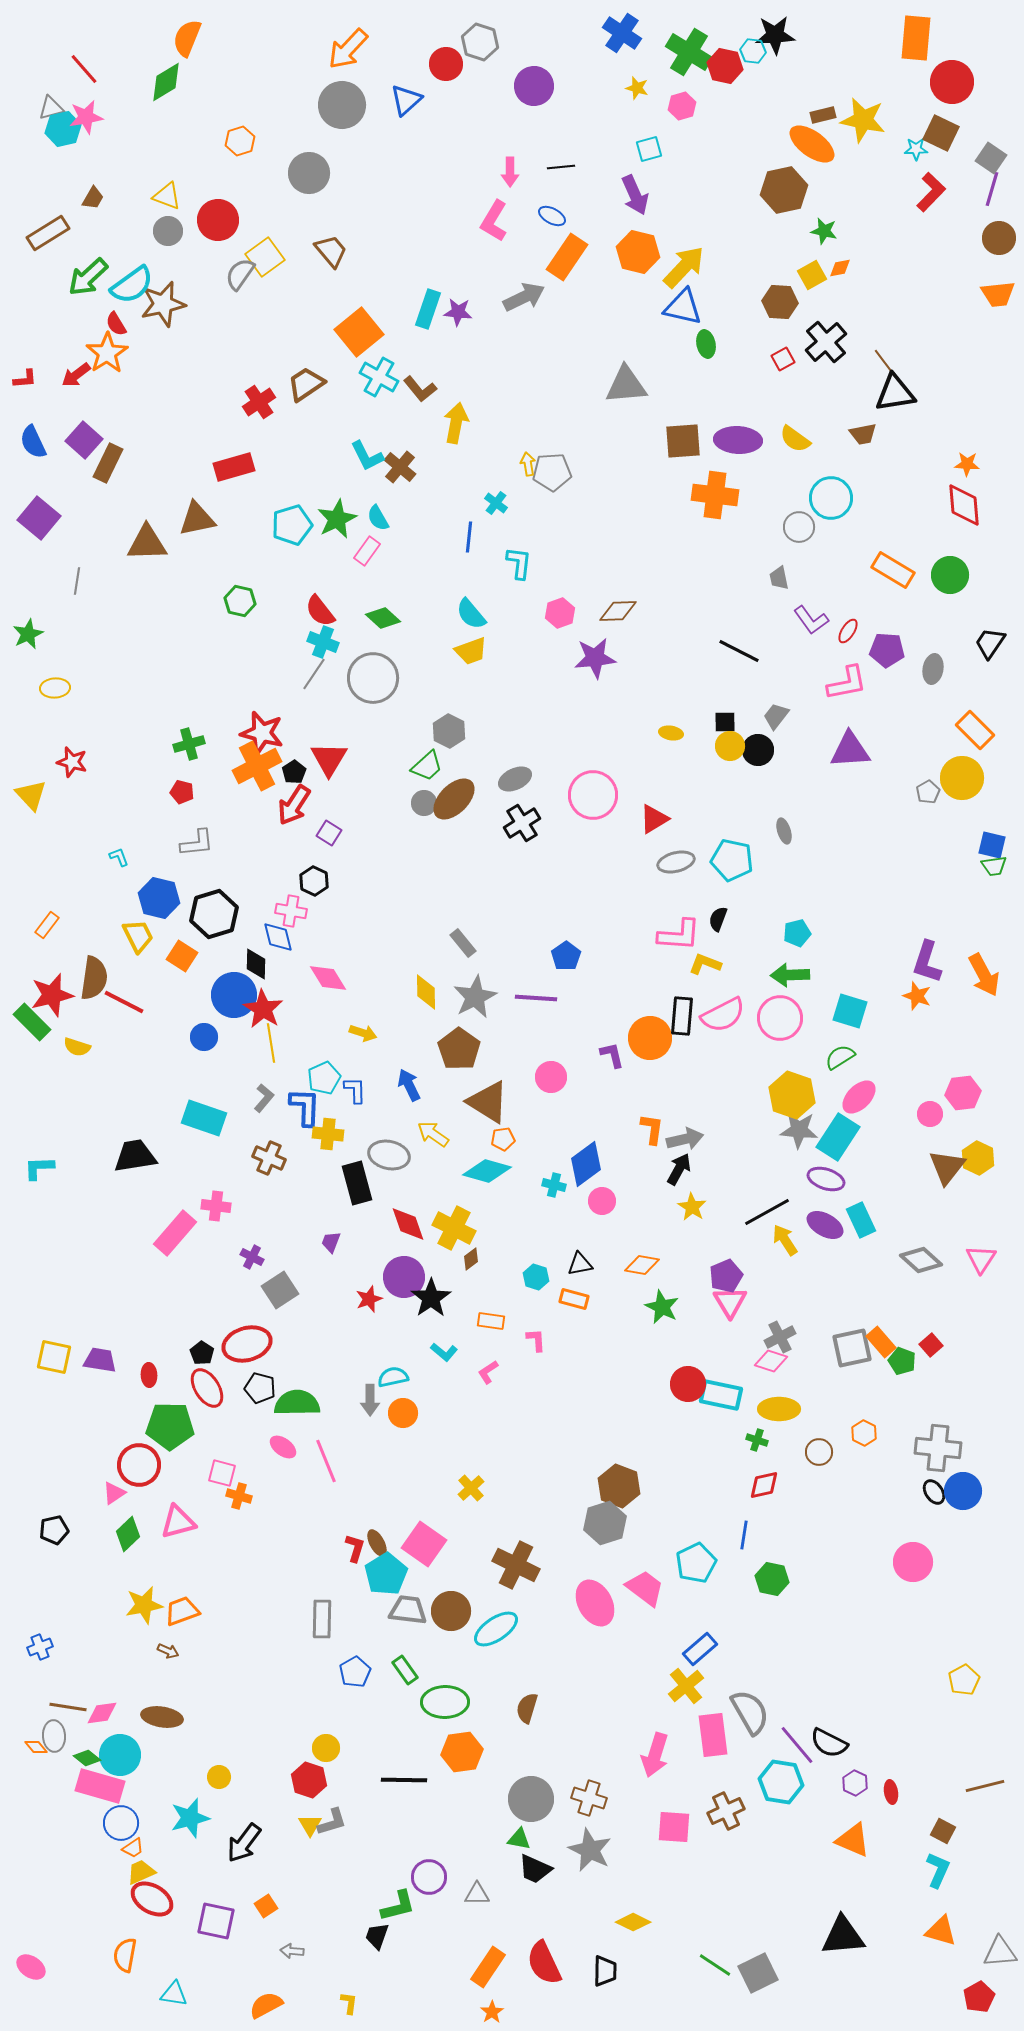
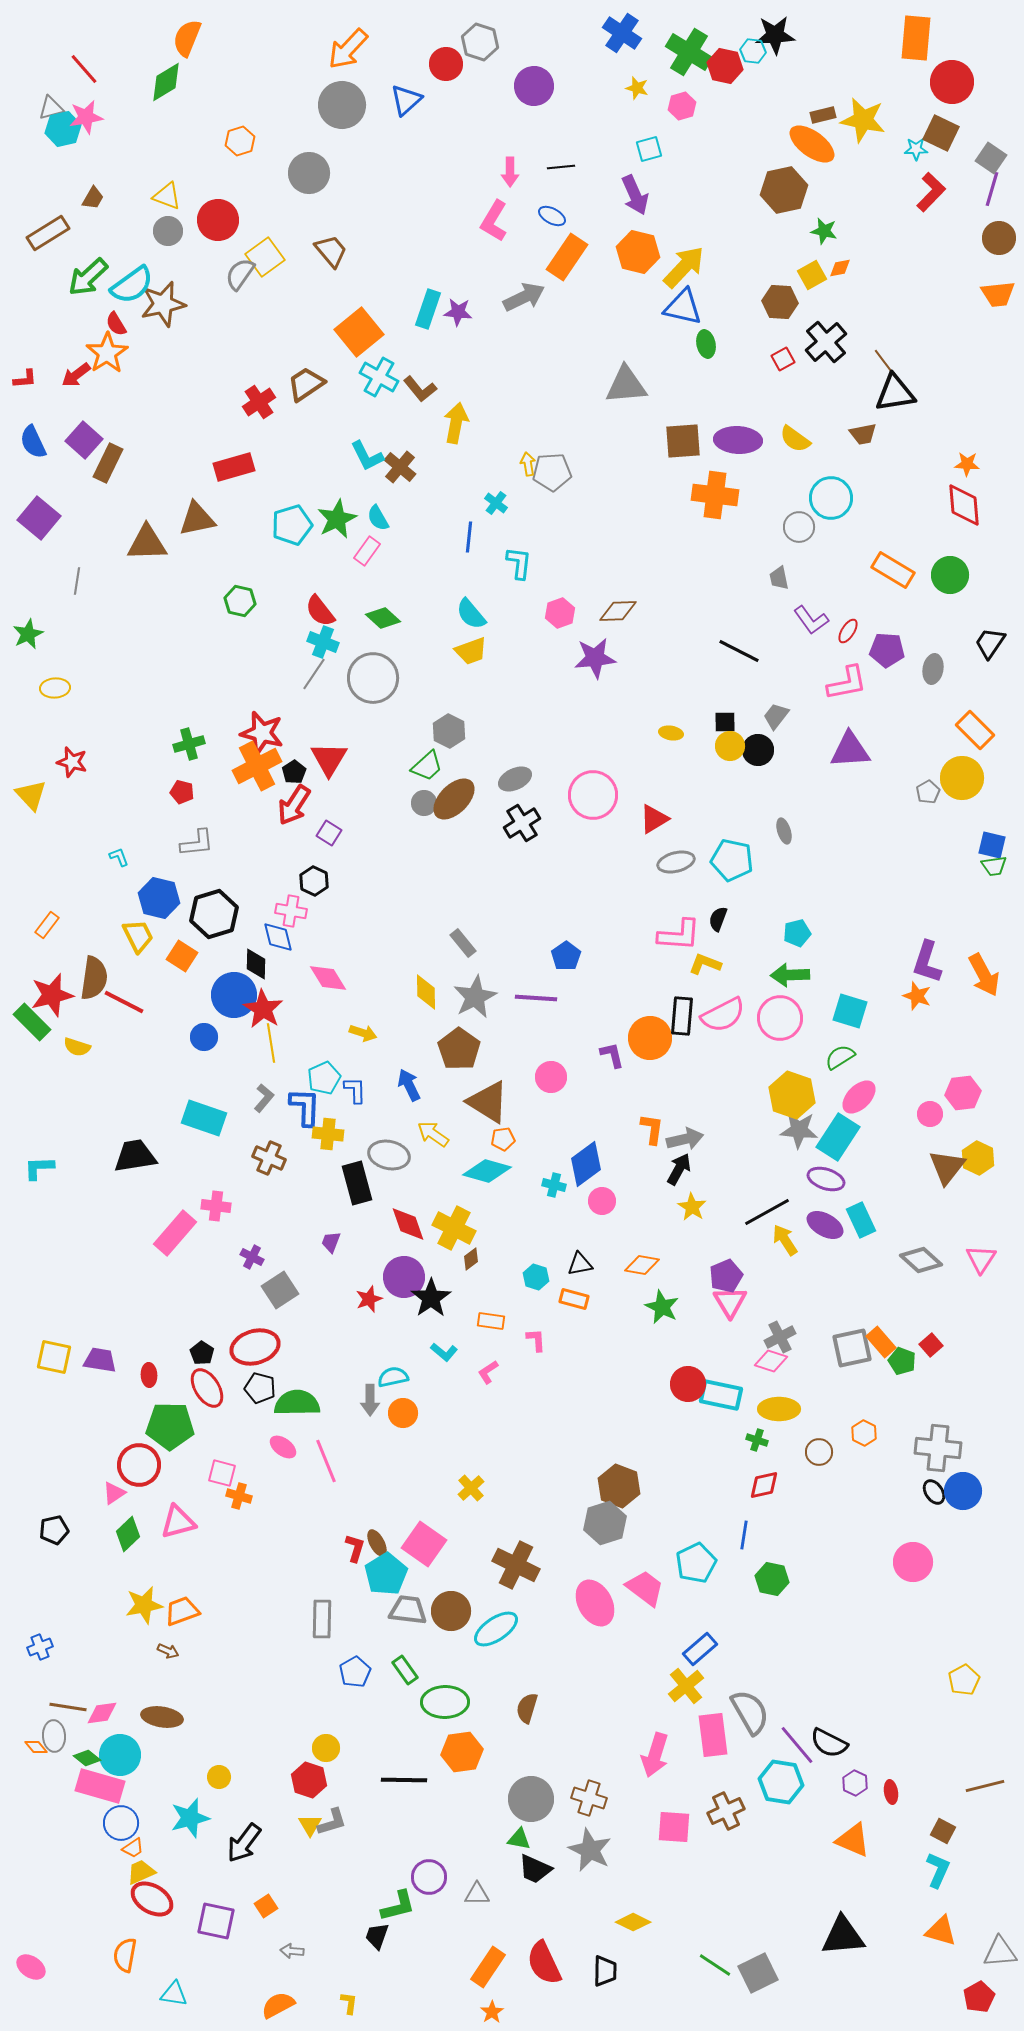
red ellipse at (247, 1344): moved 8 px right, 3 px down
orange semicircle at (266, 2005): moved 12 px right
